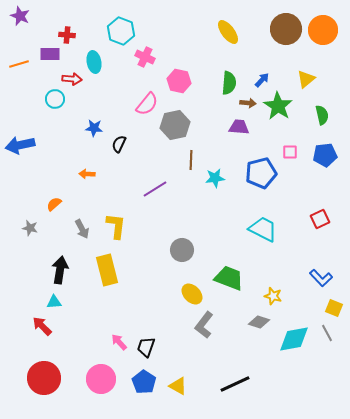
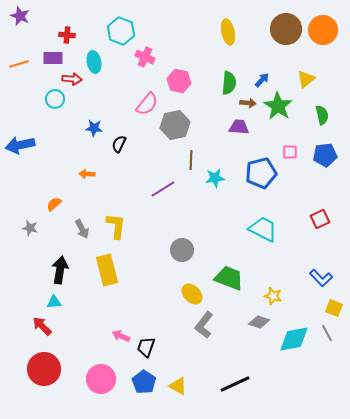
yellow ellipse at (228, 32): rotated 25 degrees clockwise
purple rectangle at (50, 54): moved 3 px right, 4 px down
purple line at (155, 189): moved 8 px right
pink arrow at (119, 342): moved 2 px right, 6 px up; rotated 24 degrees counterclockwise
red circle at (44, 378): moved 9 px up
